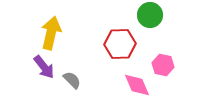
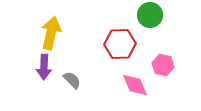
purple arrow: rotated 40 degrees clockwise
pink diamond: moved 2 px left
